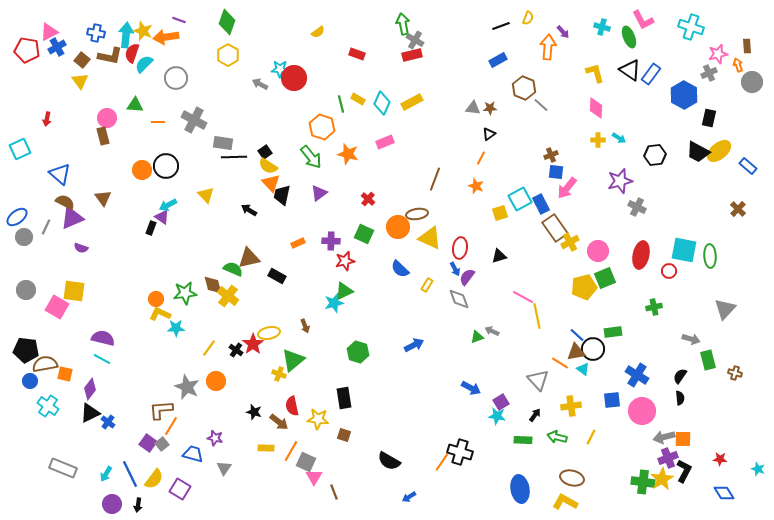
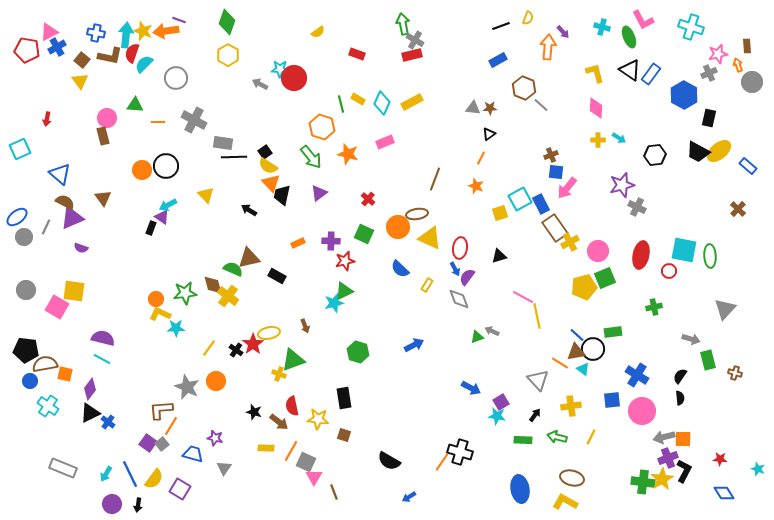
orange arrow at (166, 37): moved 6 px up
purple star at (620, 181): moved 2 px right, 4 px down
green triangle at (293, 360): rotated 20 degrees clockwise
